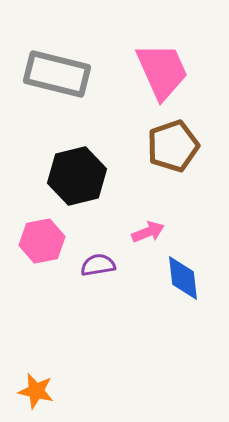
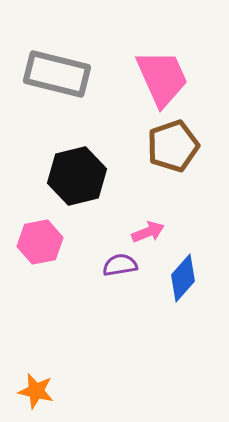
pink trapezoid: moved 7 px down
pink hexagon: moved 2 px left, 1 px down
purple semicircle: moved 22 px right
blue diamond: rotated 48 degrees clockwise
